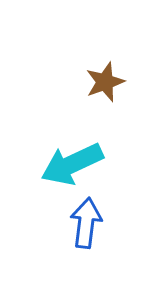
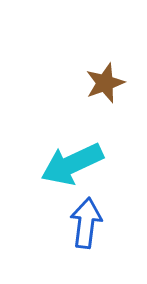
brown star: moved 1 px down
